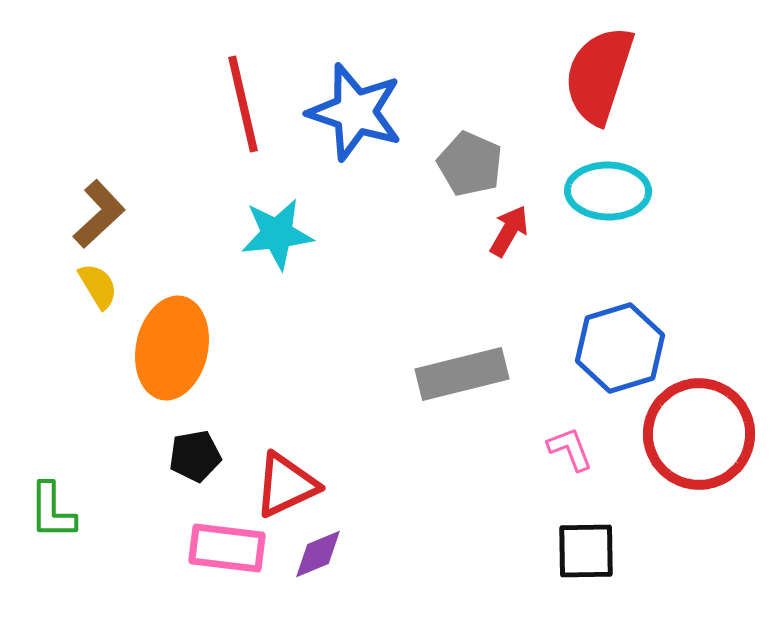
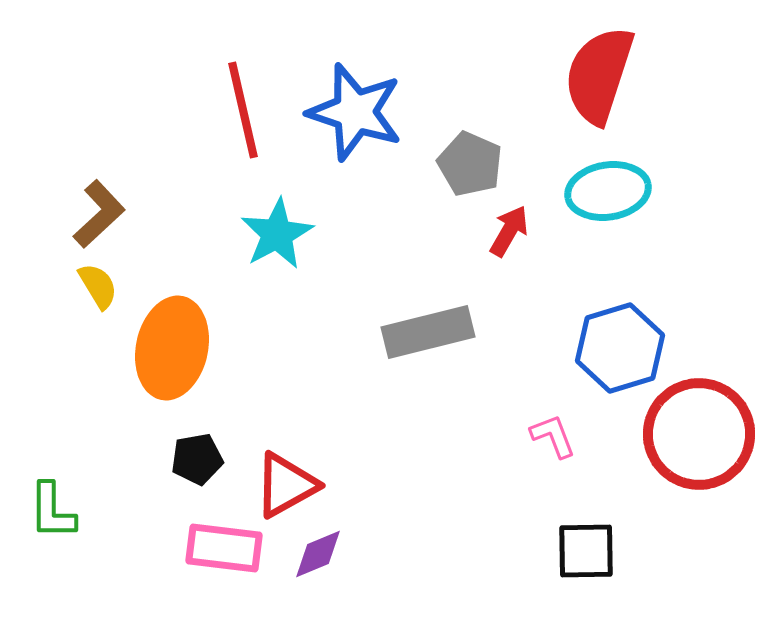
red line: moved 6 px down
cyan ellipse: rotated 10 degrees counterclockwise
cyan star: rotated 22 degrees counterclockwise
gray rectangle: moved 34 px left, 42 px up
pink L-shape: moved 17 px left, 13 px up
black pentagon: moved 2 px right, 3 px down
red triangle: rotated 4 degrees counterclockwise
pink rectangle: moved 3 px left
